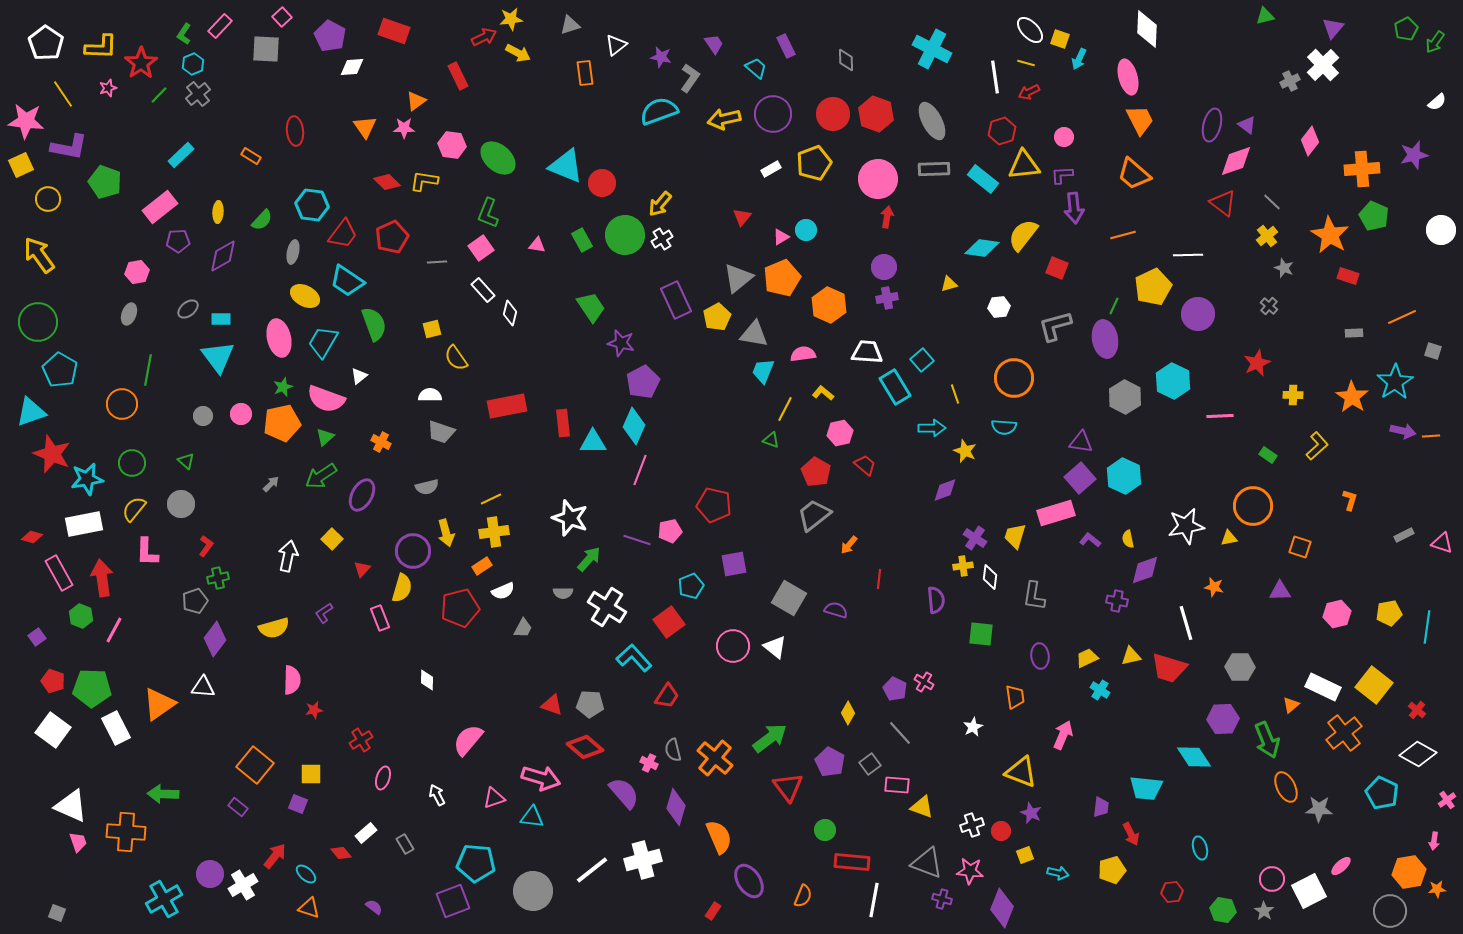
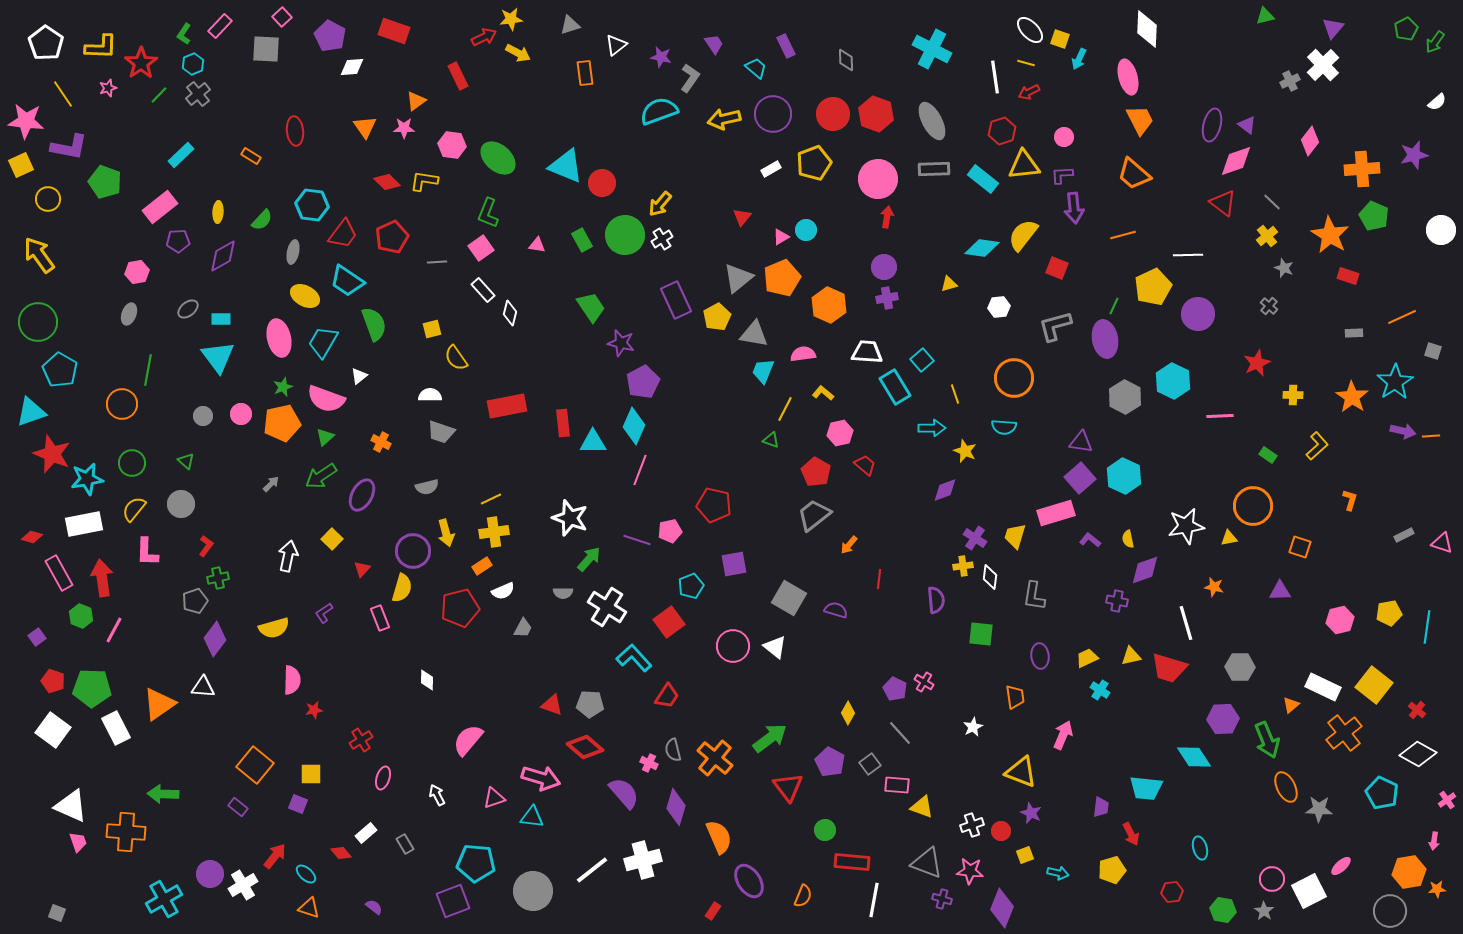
pink hexagon at (1337, 614): moved 3 px right, 6 px down
